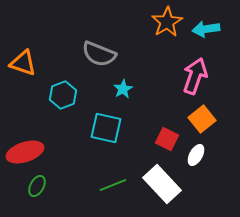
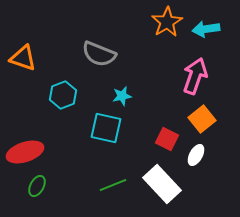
orange triangle: moved 5 px up
cyan star: moved 1 px left, 7 px down; rotated 18 degrees clockwise
